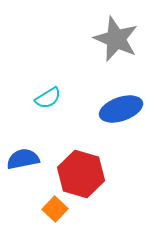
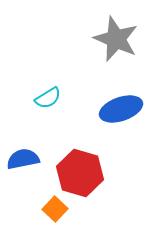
red hexagon: moved 1 px left, 1 px up
